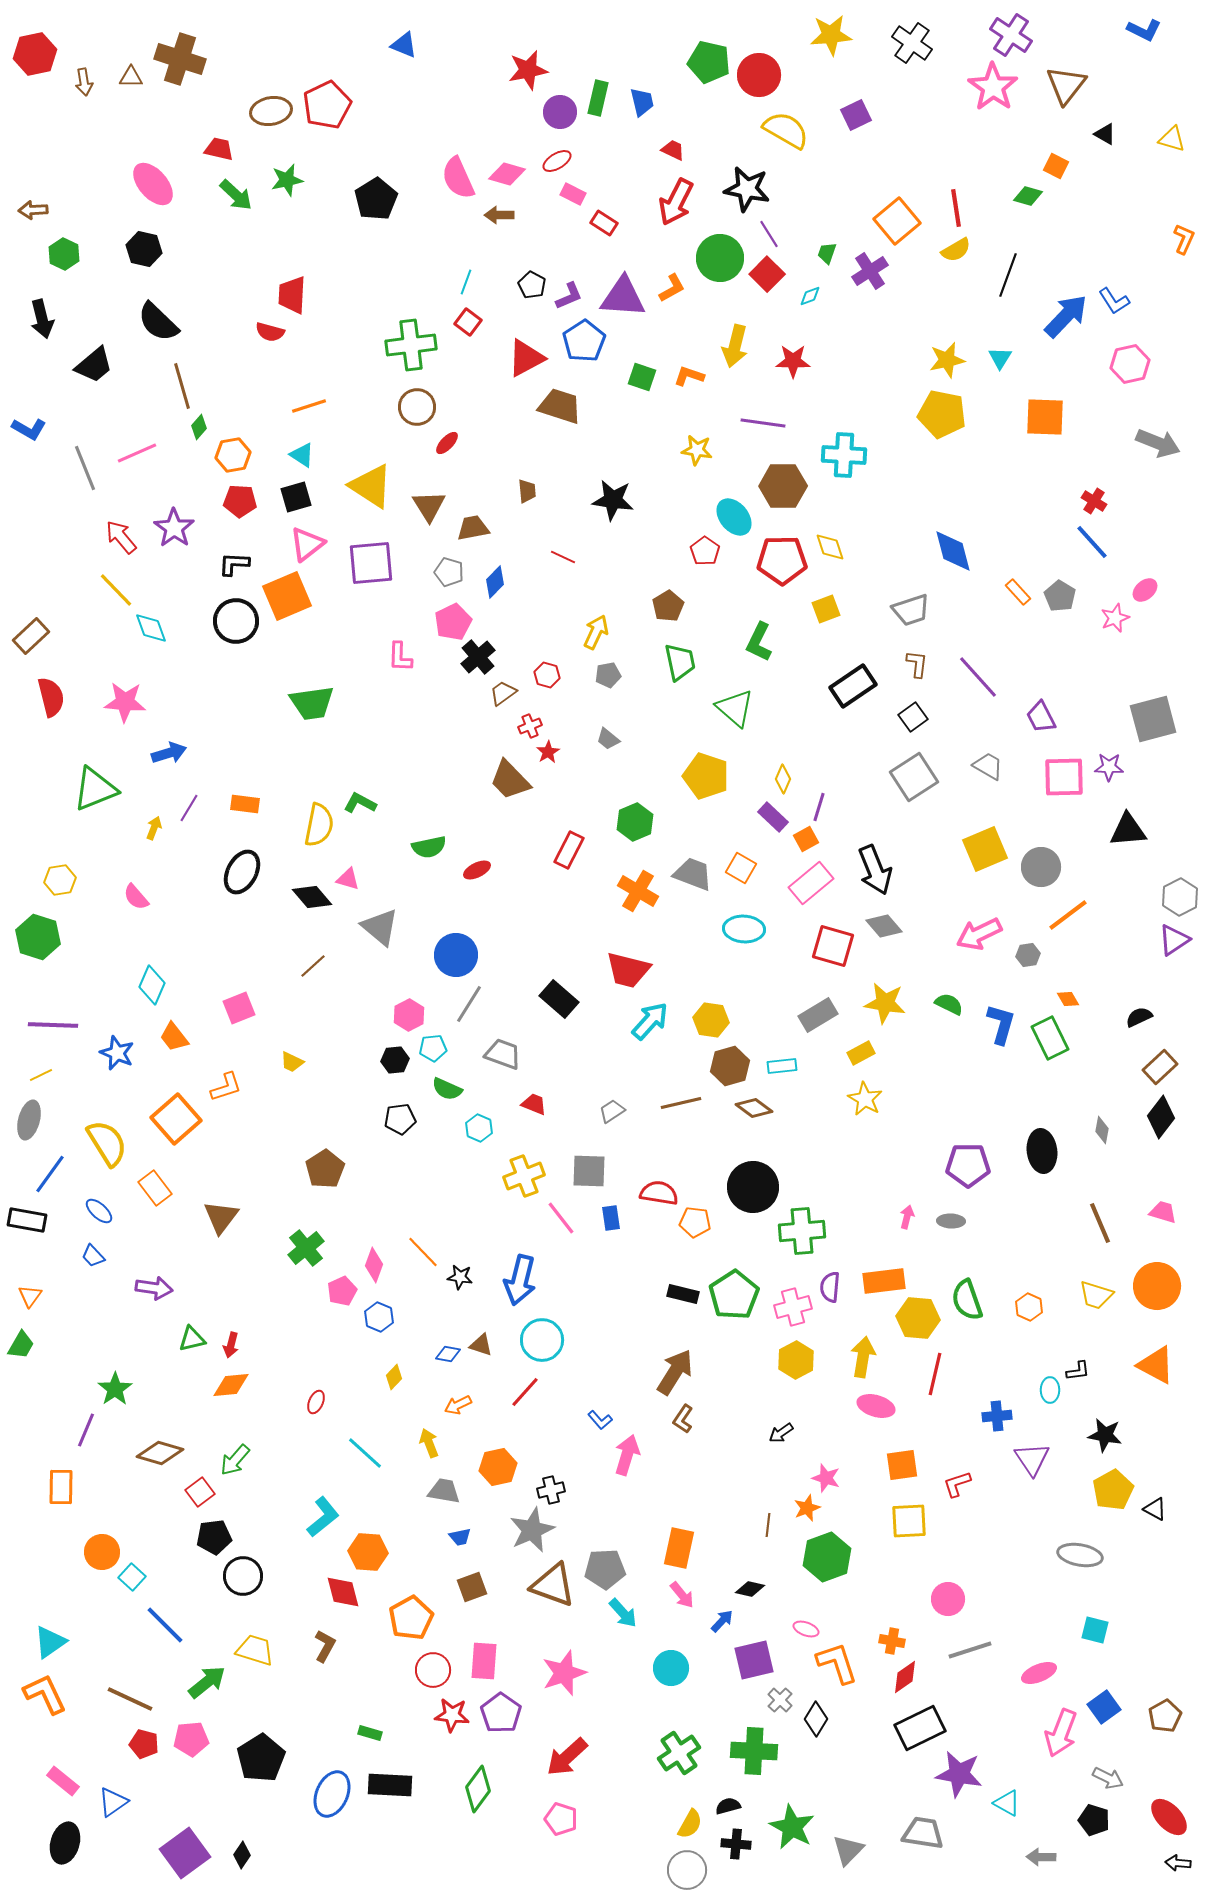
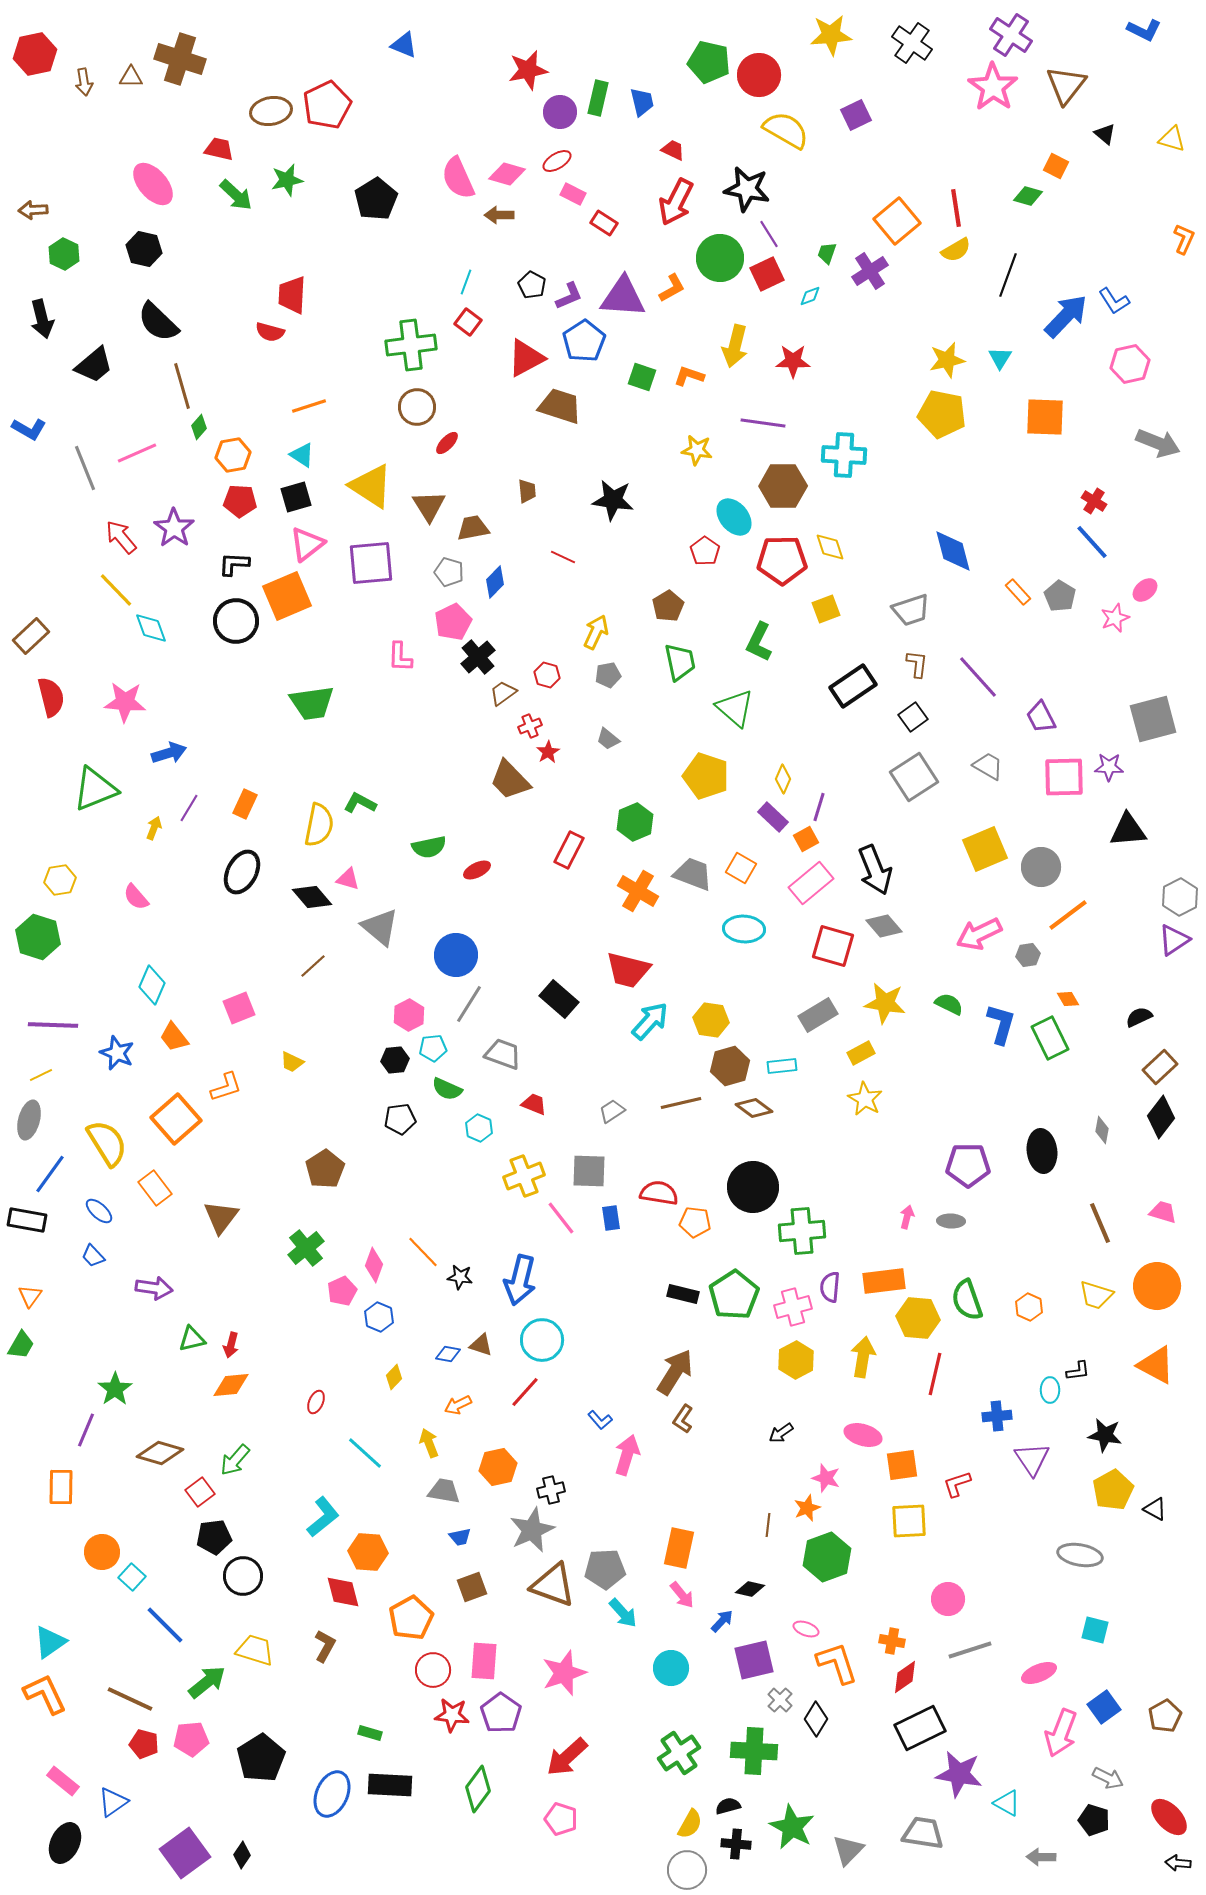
black triangle at (1105, 134): rotated 10 degrees clockwise
red square at (767, 274): rotated 20 degrees clockwise
orange rectangle at (245, 804): rotated 72 degrees counterclockwise
pink ellipse at (876, 1406): moved 13 px left, 29 px down
black ellipse at (65, 1843): rotated 9 degrees clockwise
